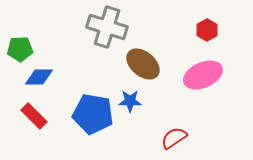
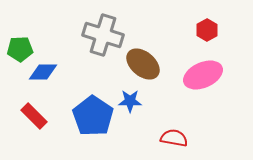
gray cross: moved 4 px left, 8 px down
blue diamond: moved 4 px right, 5 px up
blue pentagon: moved 2 px down; rotated 24 degrees clockwise
red semicircle: rotated 44 degrees clockwise
